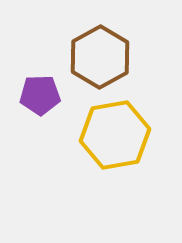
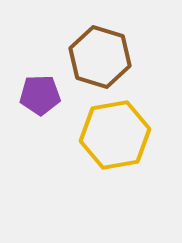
brown hexagon: rotated 14 degrees counterclockwise
